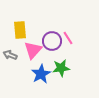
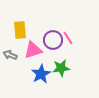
purple circle: moved 1 px right, 1 px up
pink triangle: rotated 30 degrees clockwise
